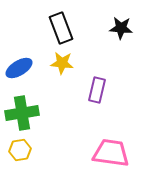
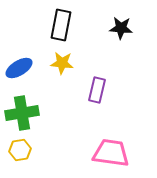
black rectangle: moved 3 px up; rotated 32 degrees clockwise
